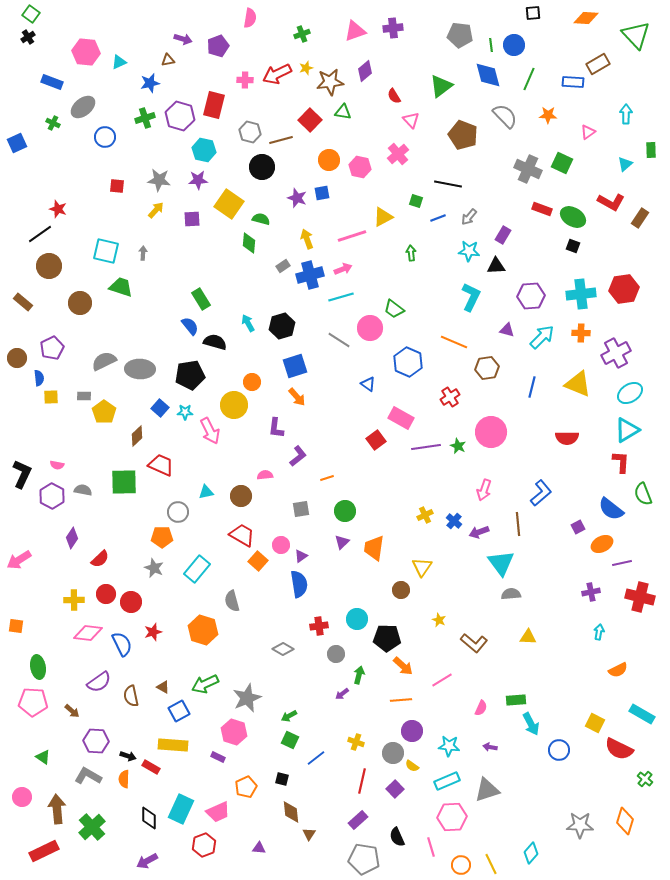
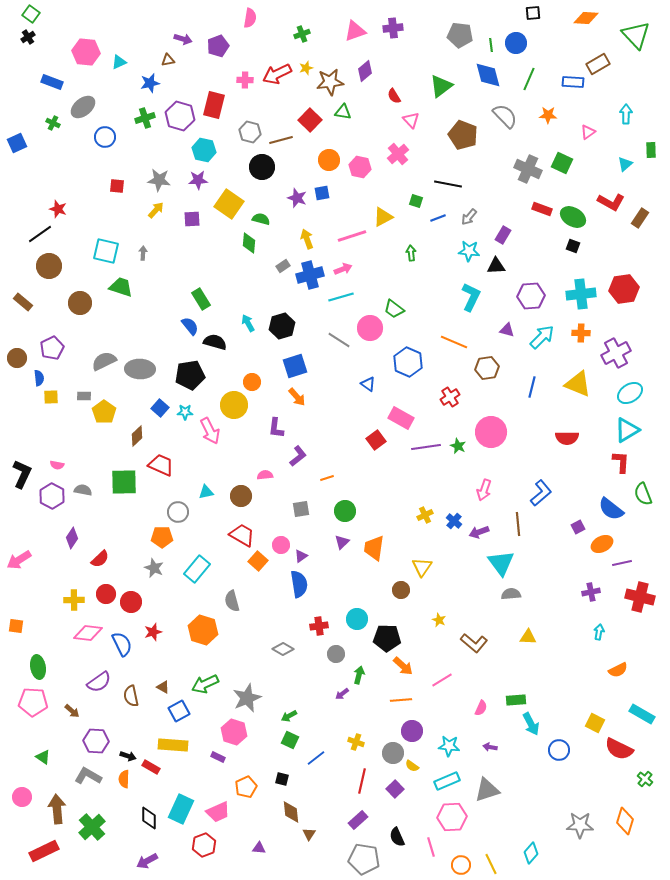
blue circle at (514, 45): moved 2 px right, 2 px up
